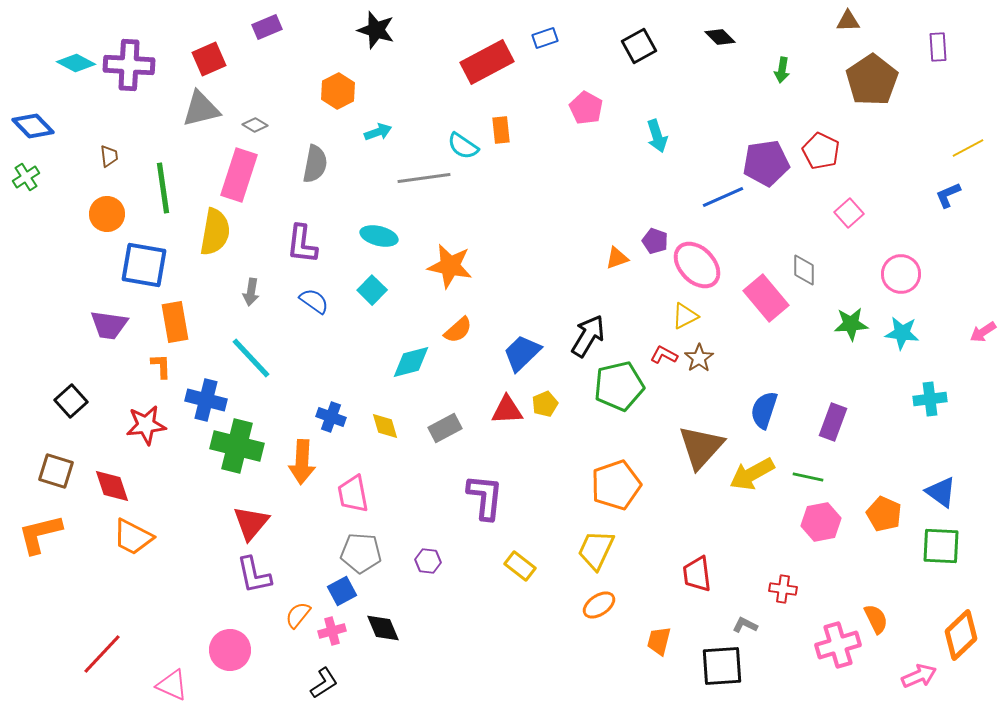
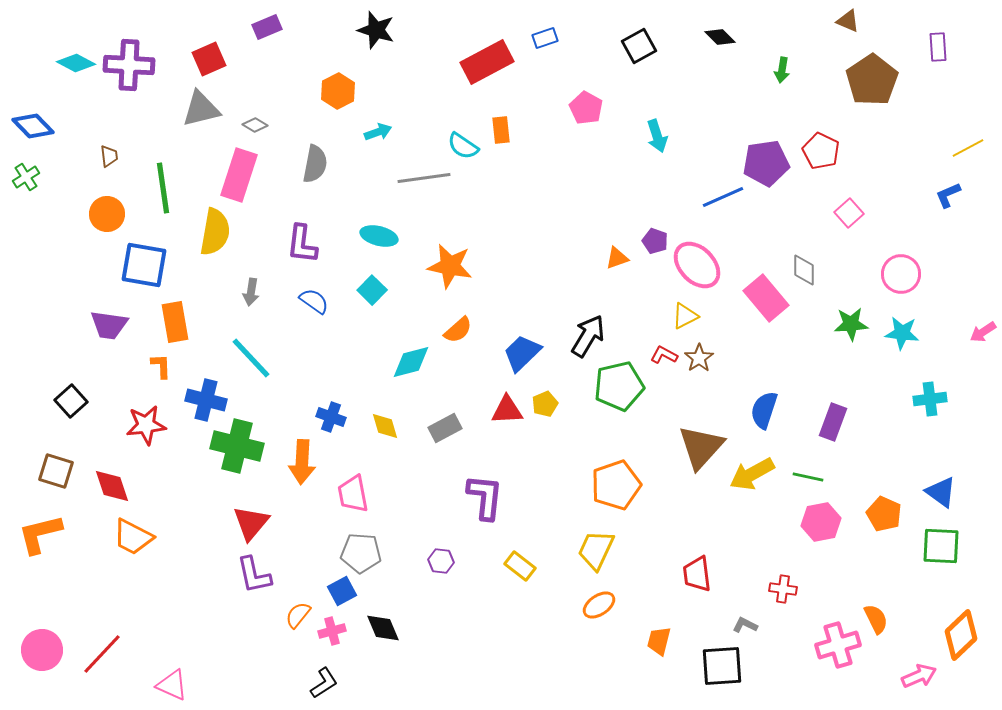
brown triangle at (848, 21): rotated 25 degrees clockwise
purple hexagon at (428, 561): moved 13 px right
pink circle at (230, 650): moved 188 px left
